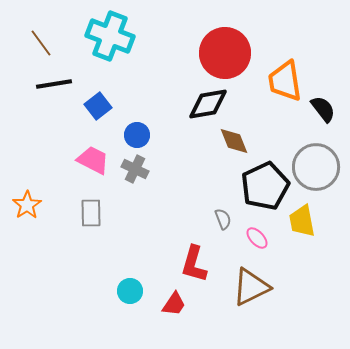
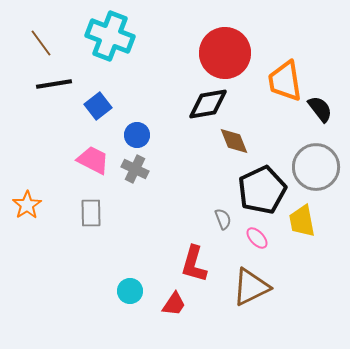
black semicircle: moved 3 px left
black pentagon: moved 3 px left, 4 px down
